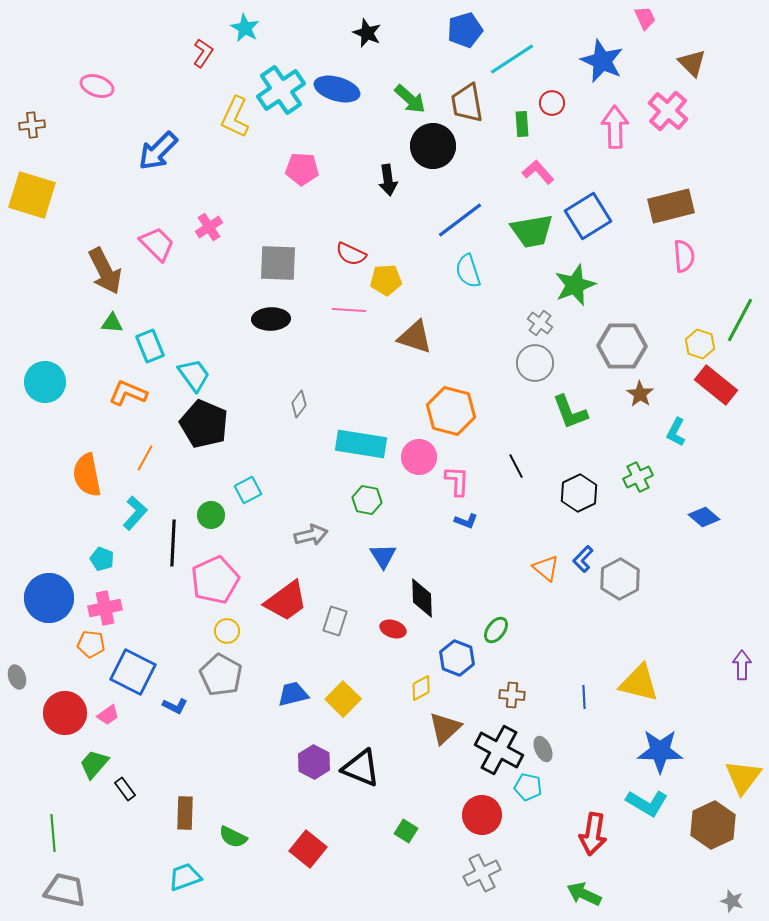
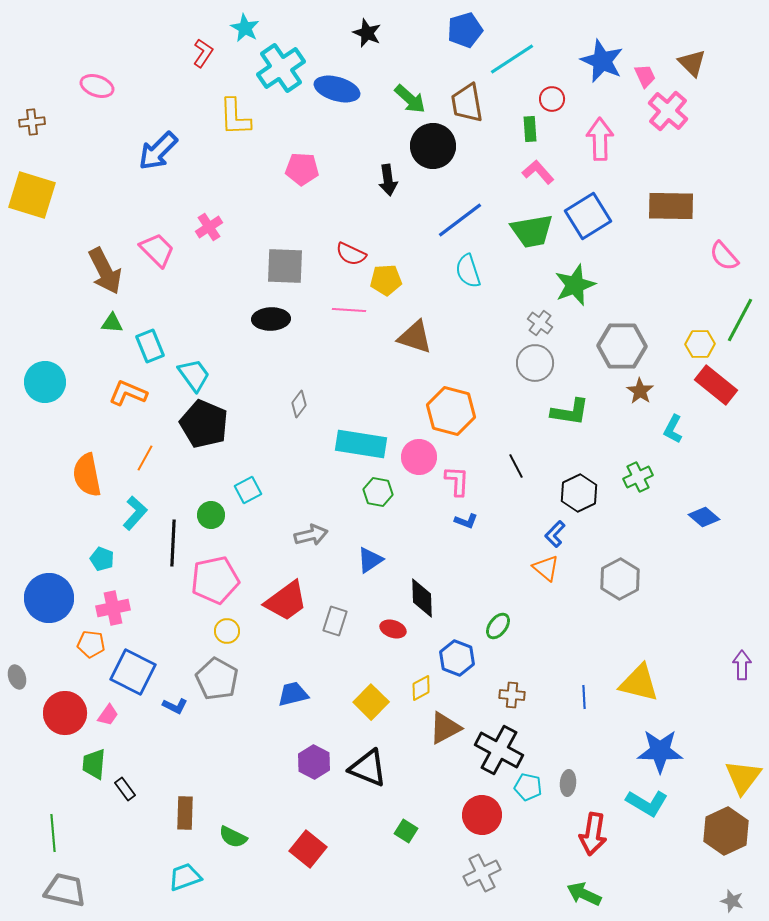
pink trapezoid at (645, 18): moved 58 px down
cyan cross at (281, 90): moved 22 px up
red circle at (552, 103): moved 4 px up
yellow L-shape at (235, 117): rotated 27 degrees counterclockwise
green rectangle at (522, 124): moved 8 px right, 5 px down
brown cross at (32, 125): moved 3 px up
pink arrow at (615, 127): moved 15 px left, 12 px down
brown rectangle at (671, 206): rotated 15 degrees clockwise
pink trapezoid at (157, 244): moved 6 px down
pink semicircle at (684, 256): moved 40 px right; rotated 144 degrees clockwise
gray square at (278, 263): moved 7 px right, 3 px down
yellow hexagon at (700, 344): rotated 20 degrees counterclockwise
brown star at (640, 394): moved 3 px up
green L-shape at (570, 412): rotated 60 degrees counterclockwise
cyan L-shape at (676, 432): moved 3 px left, 3 px up
green hexagon at (367, 500): moved 11 px right, 8 px up
blue triangle at (383, 556): moved 13 px left, 4 px down; rotated 28 degrees clockwise
blue L-shape at (583, 559): moved 28 px left, 25 px up
pink pentagon at (215, 580): rotated 12 degrees clockwise
pink cross at (105, 608): moved 8 px right
green ellipse at (496, 630): moved 2 px right, 4 px up
gray pentagon at (221, 675): moved 4 px left, 4 px down
yellow square at (343, 699): moved 28 px right, 3 px down
pink trapezoid at (108, 715): rotated 20 degrees counterclockwise
brown triangle at (445, 728): rotated 15 degrees clockwise
gray ellipse at (543, 749): moved 25 px right, 34 px down; rotated 30 degrees clockwise
green trapezoid at (94, 764): rotated 36 degrees counterclockwise
black triangle at (361, 768): moved 7 px right
brown hexagon at (713, 825): moved 13 px right, 6 px down
